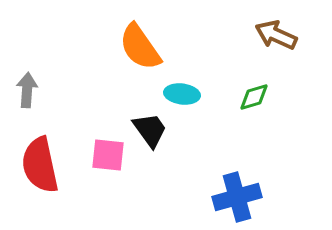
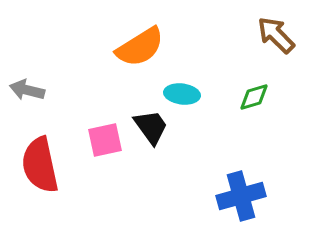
brown arrow: rotated 21 degrees clockwise
orange semicircle: rotated 87 degrees counterclockwise
gray arrow: rotated 80 degrees counterclockwise
black trapezoid: moved 1 px right, 3 px up
pink square: moved 3 px left, 15 px up; rotated 18 degrees counterclockwise
blue cross: moved 4 px right, 1 px up
